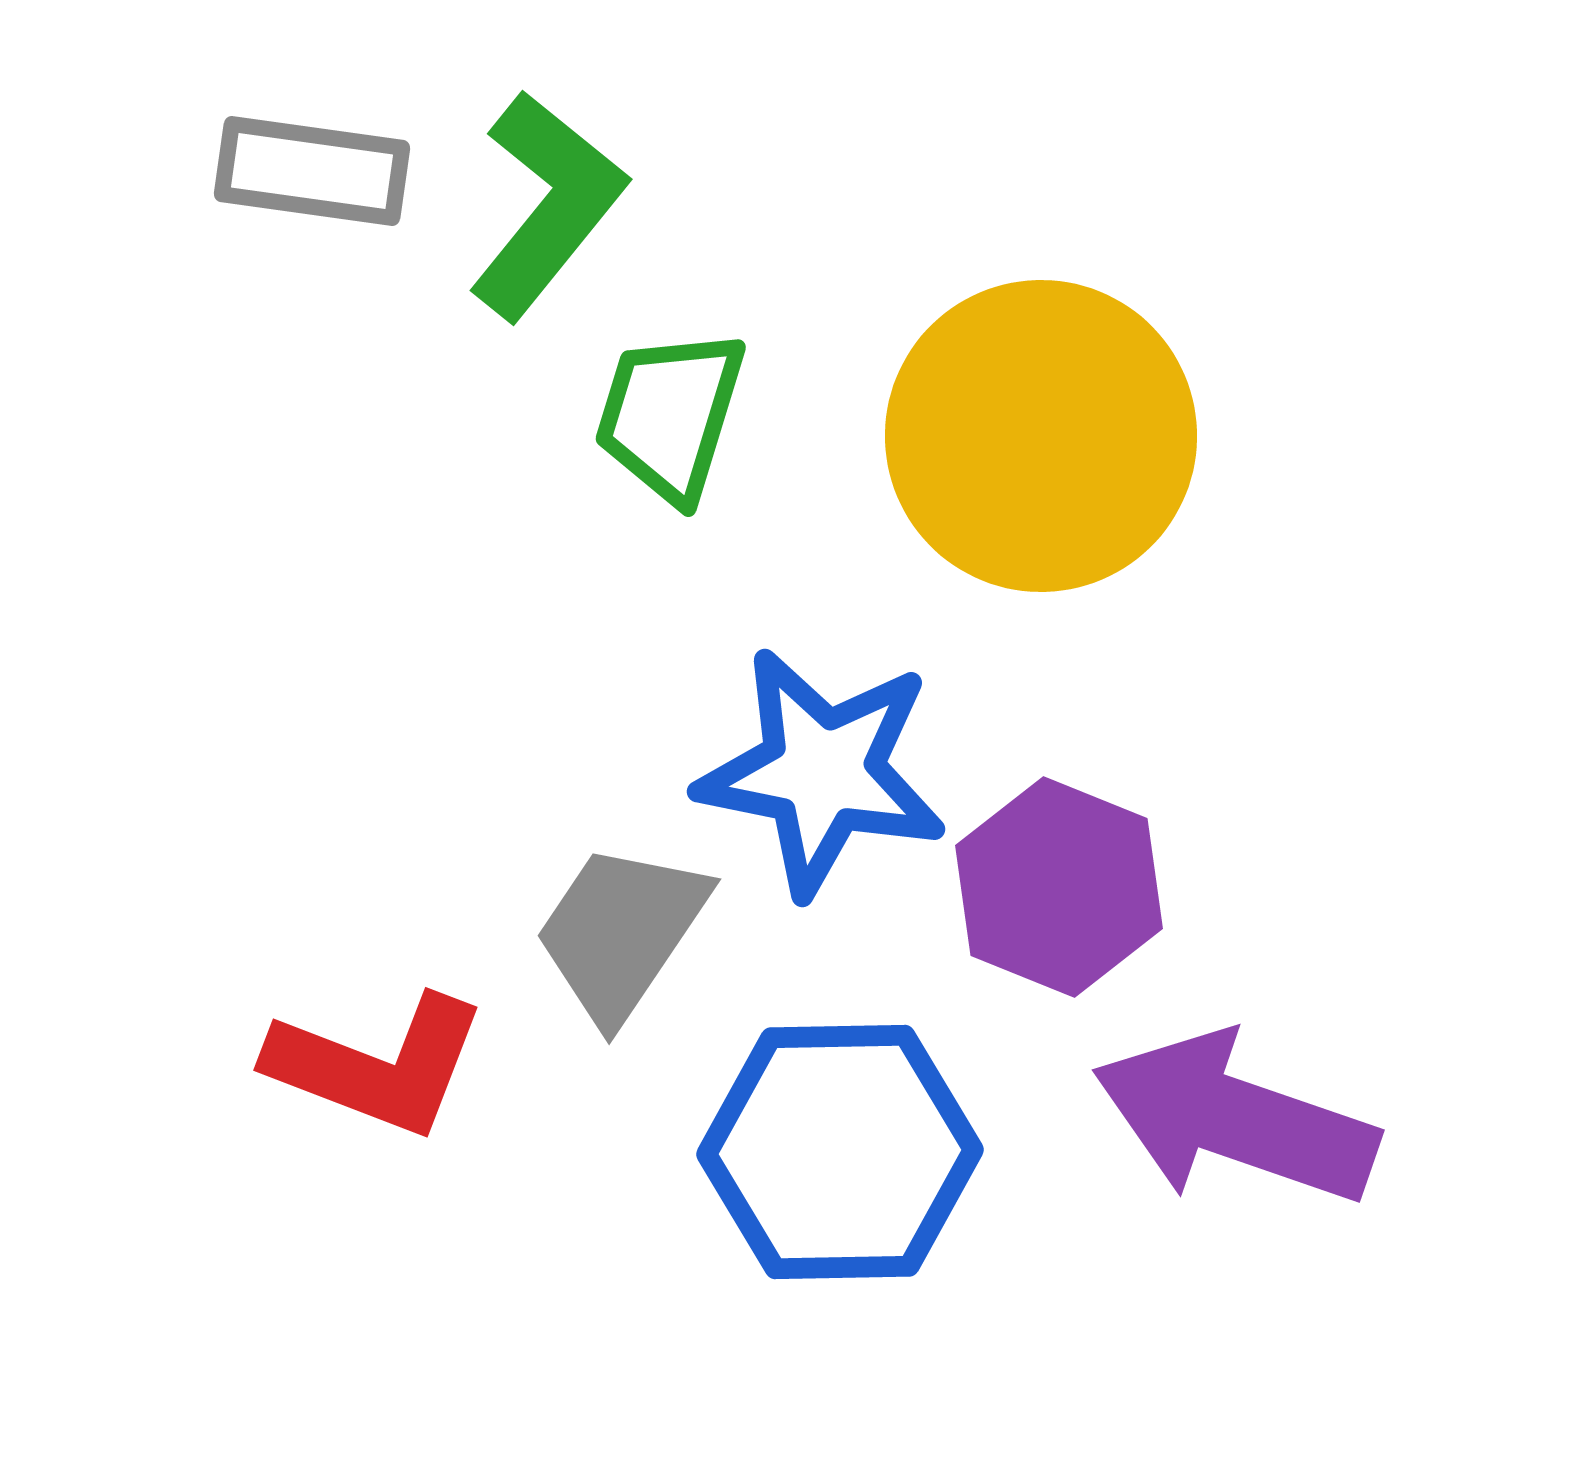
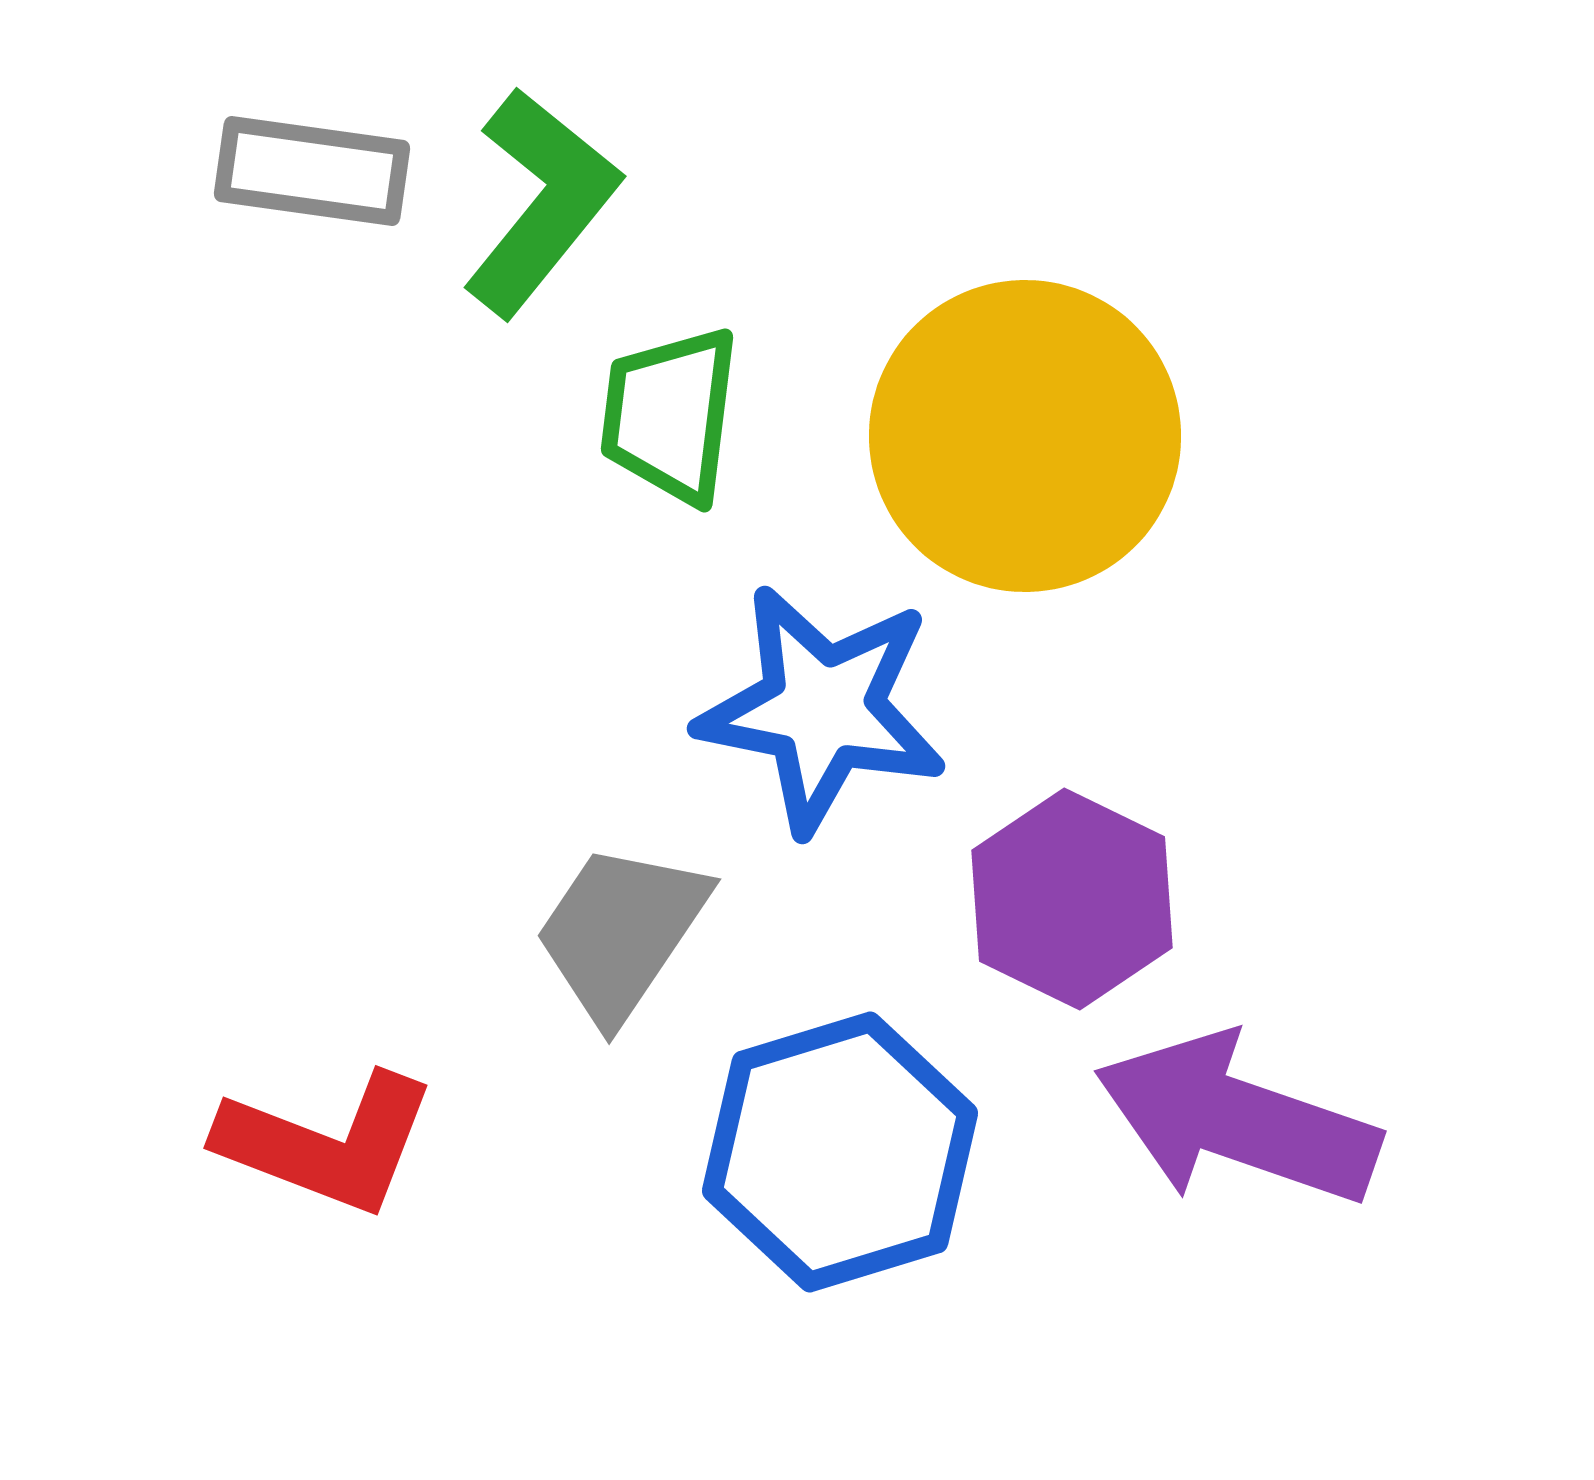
green L-shape: moved 6 px left, 3 px up
green trapezoid: rotated 10 degrees counterclockwise
yellow circle: moved 16 px left
blue star: moved 63 px up
purple hexagon: moved 13 px right, 12 px down; rotated 4 degrees clockwise
red L-shape: moved 50 px left, 78 px down
purple arrow: moved 2 px right, 1 px down
blue hexagon: rotated 16 degrees counterclockwise
